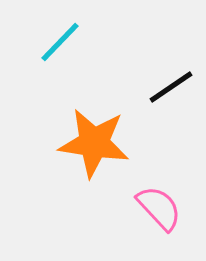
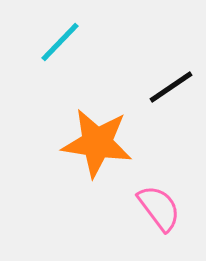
orange star: moved 3 px right
pink semicircle: rotated 6 degrees clockwise
